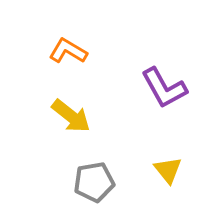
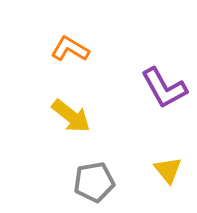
orange L-shape: moved 2 px right, 2 px up
